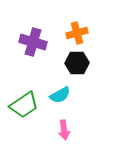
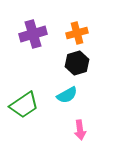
purple cross: moved 8 px up; rotated 32 degrees counterclockwise
black hexagon: rotated 15 degrees counterclockwise
cyan semicircle: moved 7 px right
pink arrow: moved 16 px right
